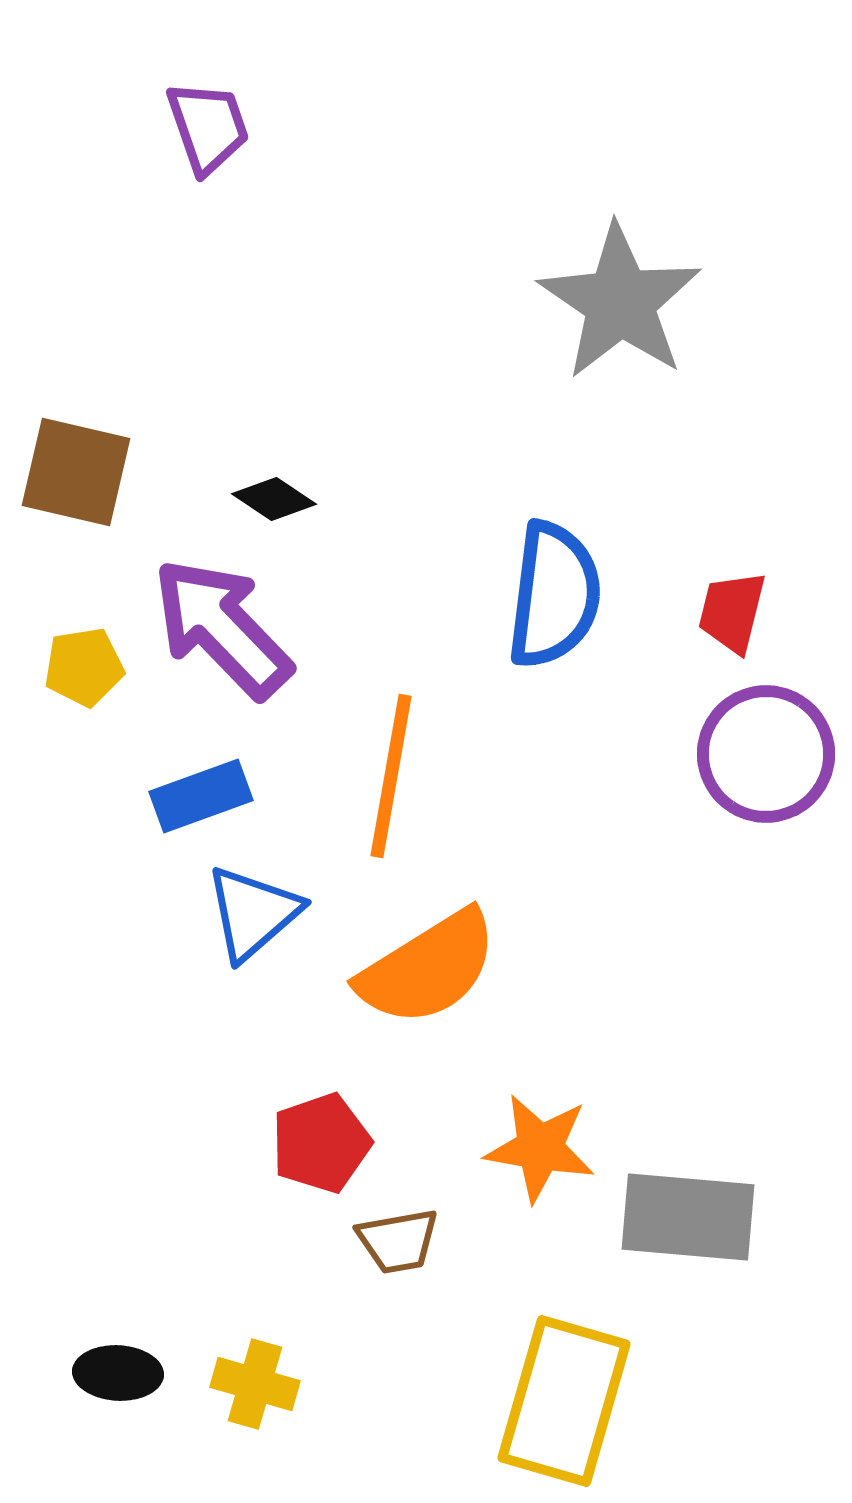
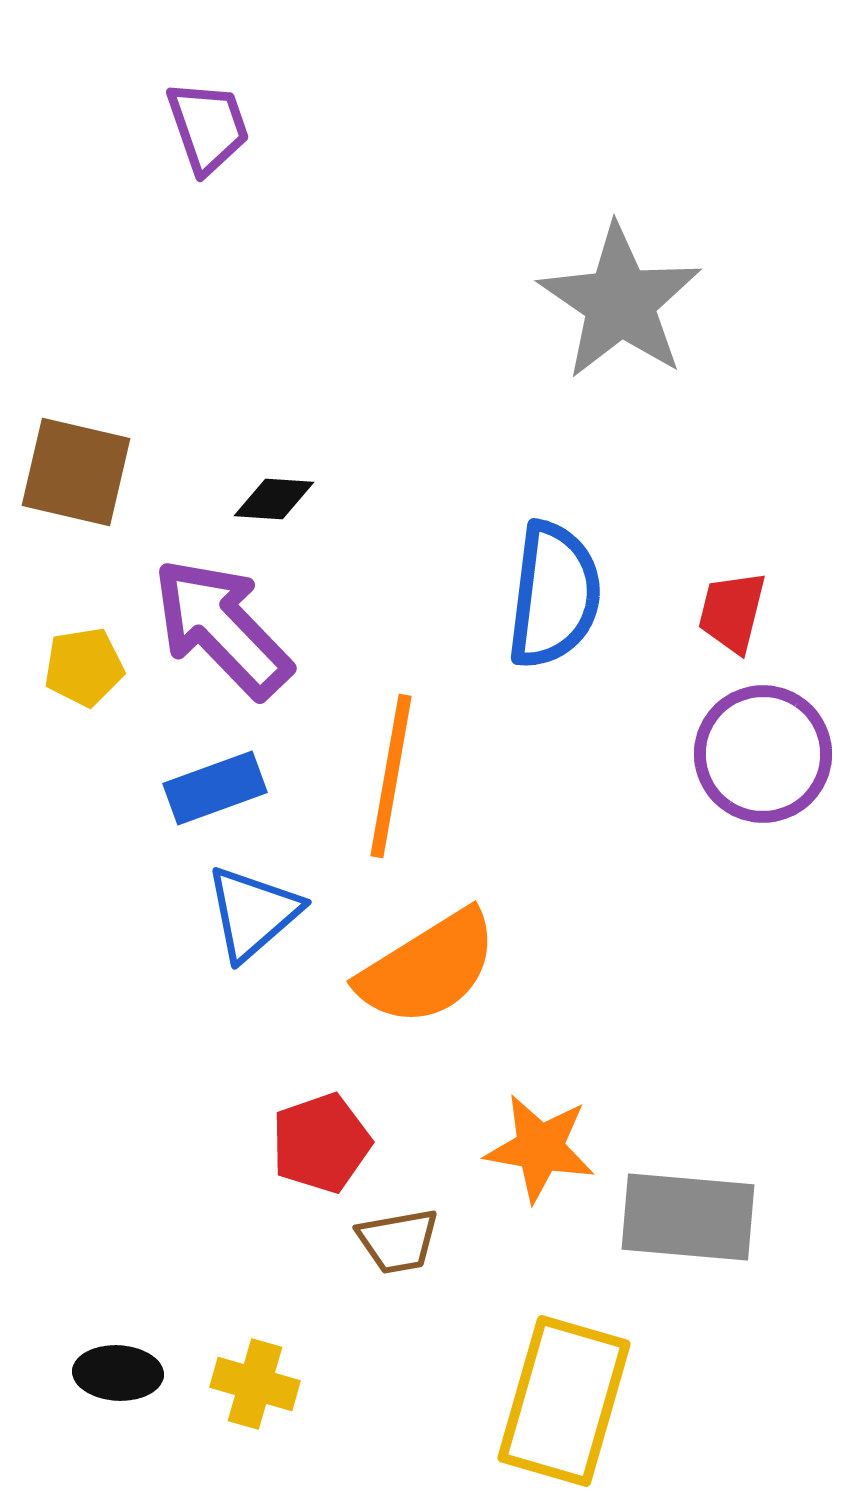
black diamond: rotated 30 degrees counterclockwise
purple circle: moved 3 px left
blue rectangle: moved 14 px right, 8 px up
